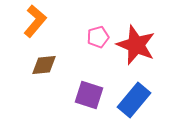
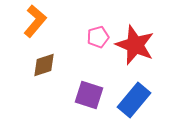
red star: moved 1 px left
brown diamond: rotated 12 degrees counterclockwise
